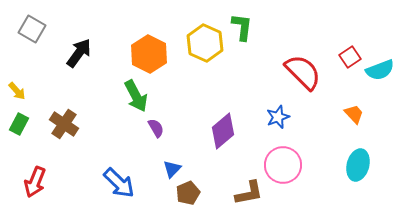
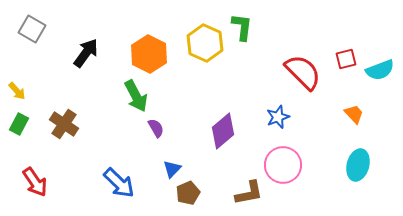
black arrow: moved 7 px right
red square: moved 4 px left, 2 px down; rotated 20 degrees clockwise
red arrow: rotated 56 degrees counterclockwise
